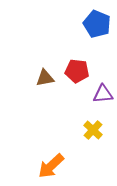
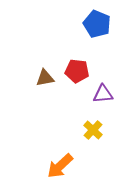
orange arrow: moved 9 px right
